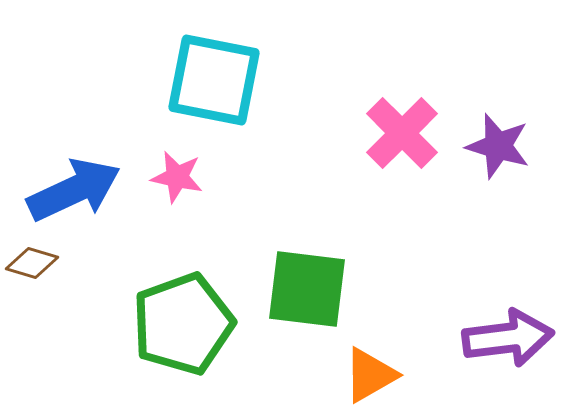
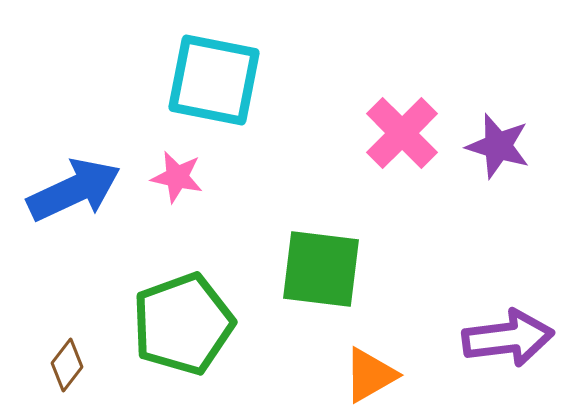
brown diamond: moved 35 px right, 102 px down; rotated 69 degrees counterclockwise
green square: moved 14 px right, 20 px up
